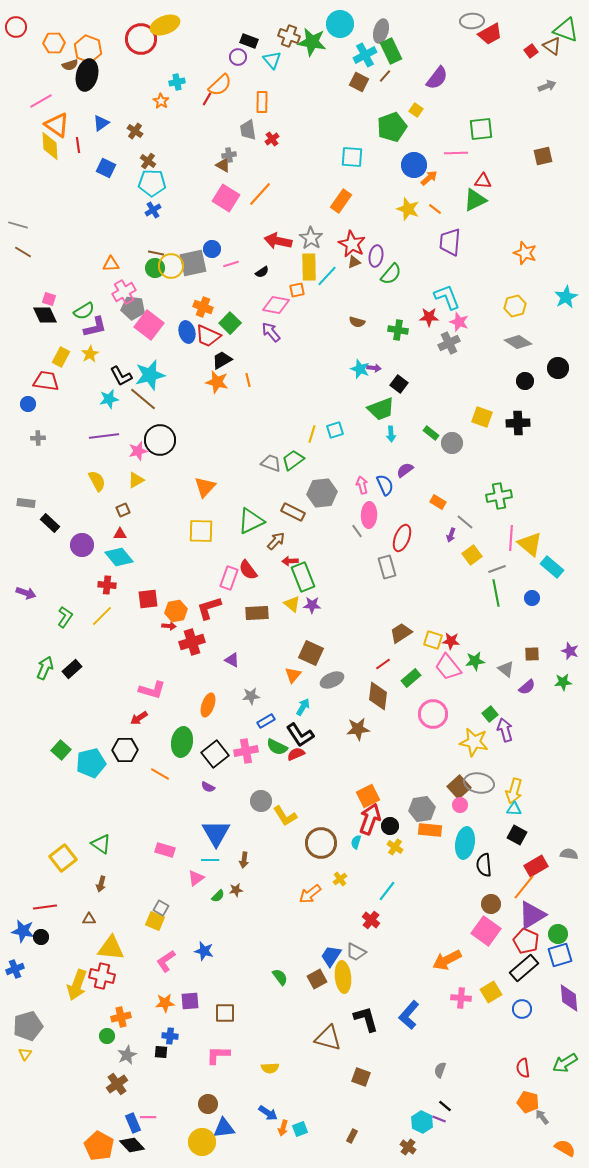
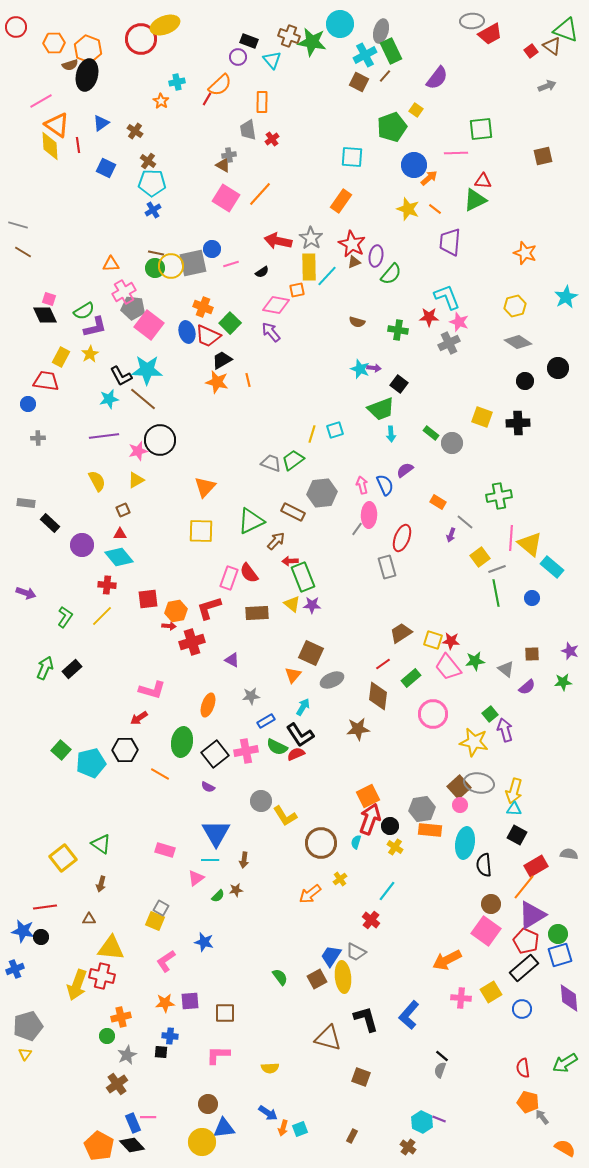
cyan star at (150, 375): moved 3 px left, 5 px up; rotated 16 degrees clockwise
gray line at (357, 531): moved 2 px up; rotated 72 degrees clockwise
yellow square at (472, 555): moved 8 px right, 2 px down
red semicircle at (248, 570): moved 1 px right, 3 px down
blue star at (204, 951): moved 9 px up
black line at (445, 1106): moved 3 px left, 50 px up
